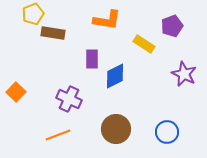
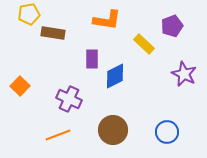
yellow pentagon: moved 4 px left; rotated 10 degrees clockwise
yellow rectangle: rotated 10 degrees clockwise
orange square: moved 4 px right, 6 px up
brown circle: moved 3 px left, 1 px down
